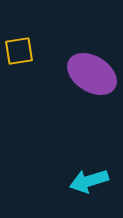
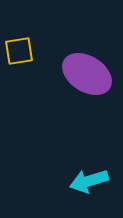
purple ellipse: moved 5 px left
